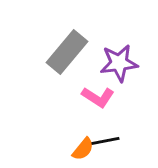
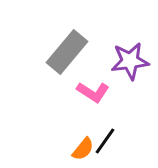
purple star: moved 11 px right, 2 px up
pink L-shape: moved 5 px left, 5 px up
black line: rotated 44 degrees counterclockwise
